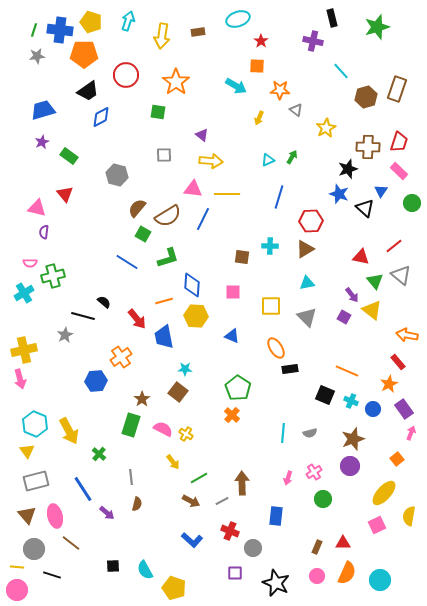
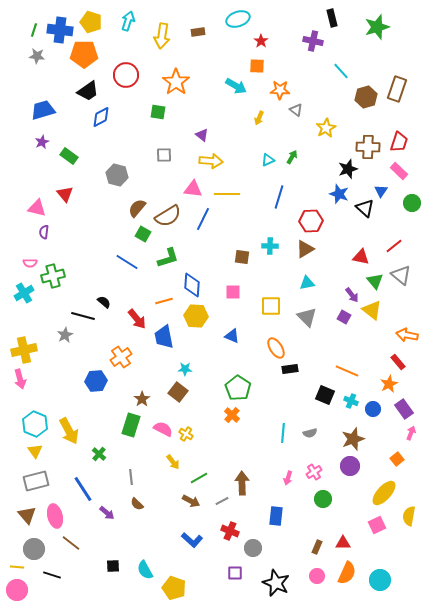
gray star at (37, 56): rotated 14 degrees clockwise
yellow triangle at (27, 451): moved 8 px right
brown semicircle at (137, 504): rotated 120 degrees clockwise
